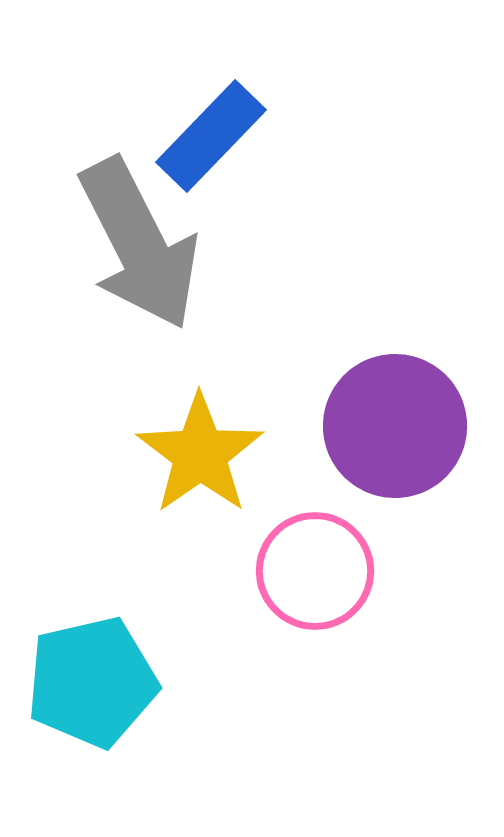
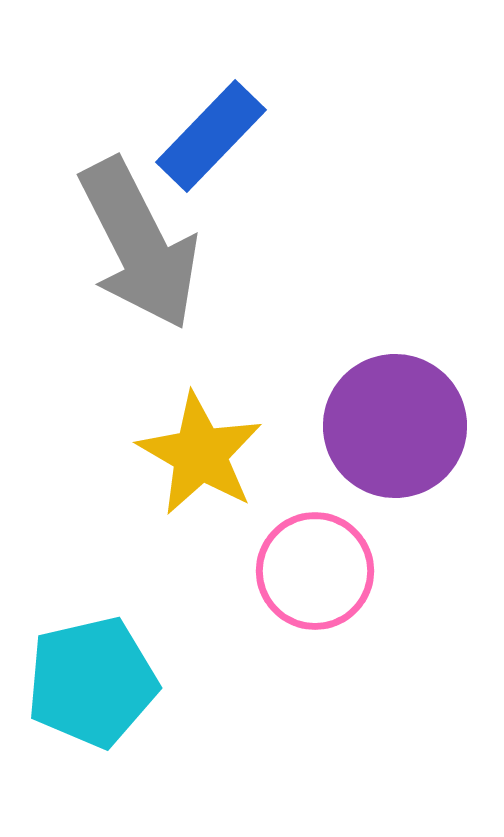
yellow star: rotated 7 degrees counterclockwise
